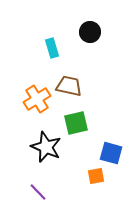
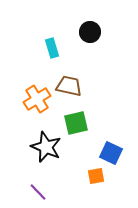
blue square: rotated 10 degrees clockwise
